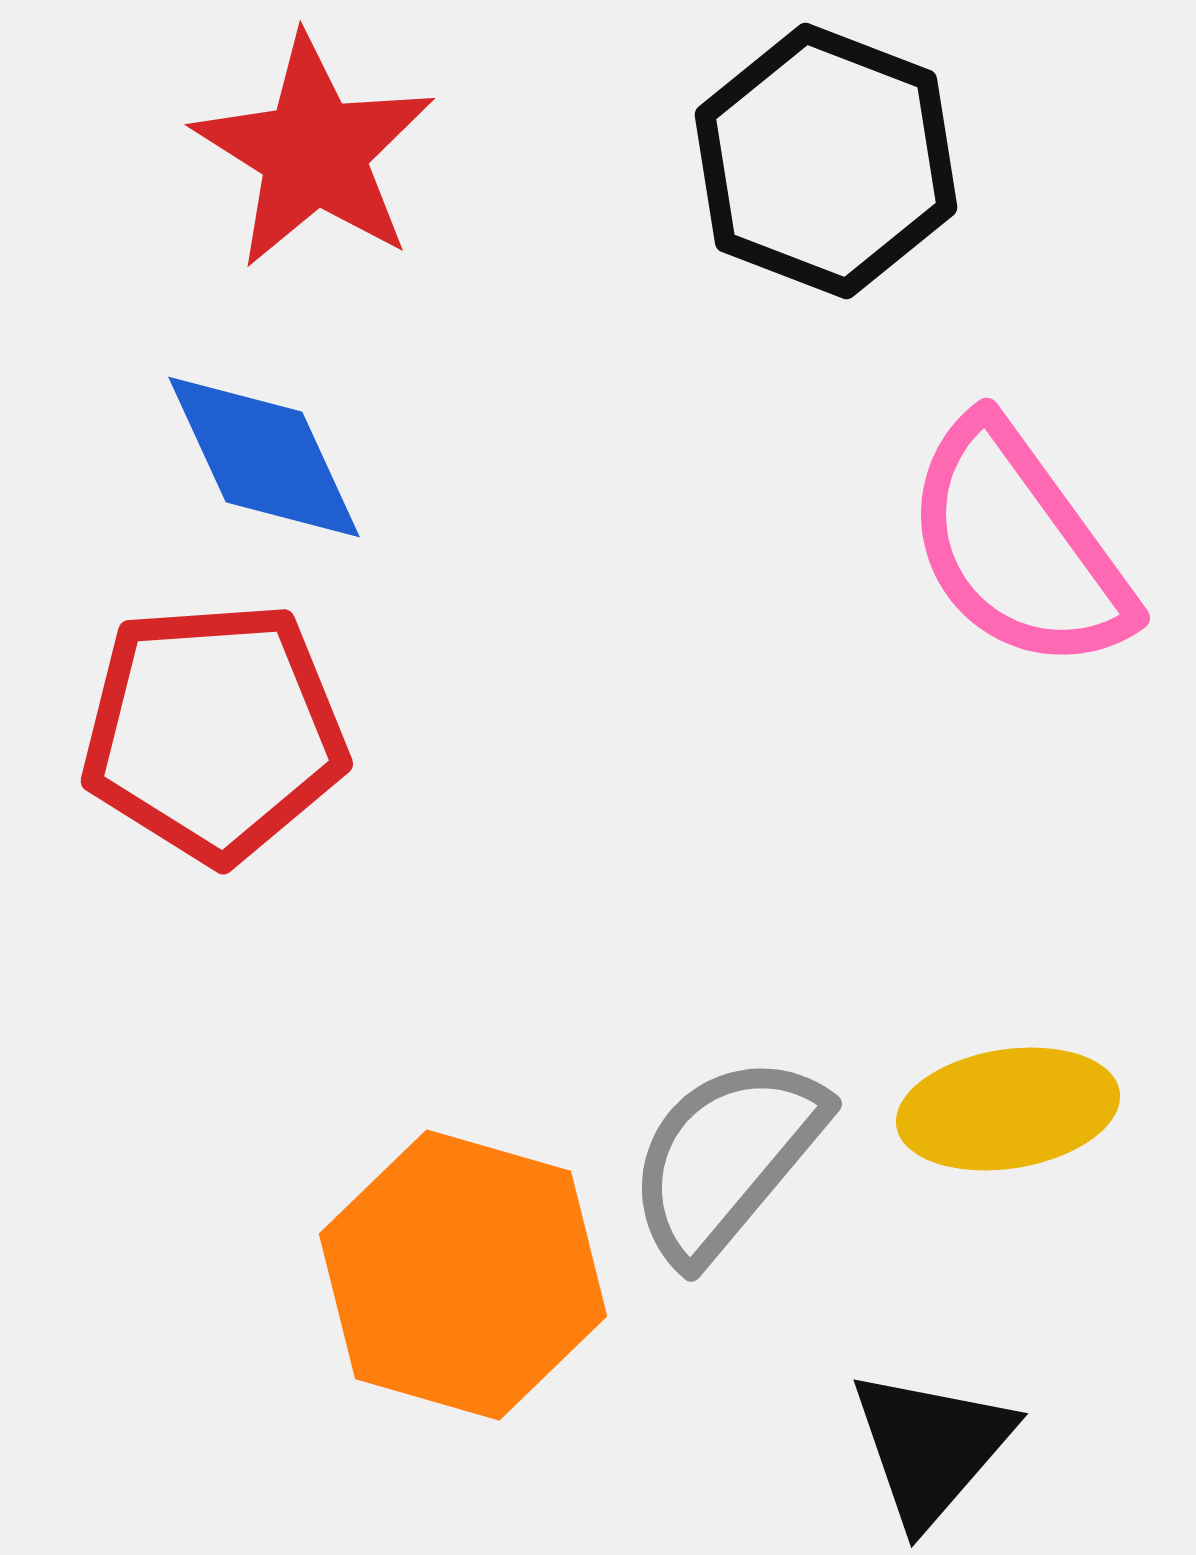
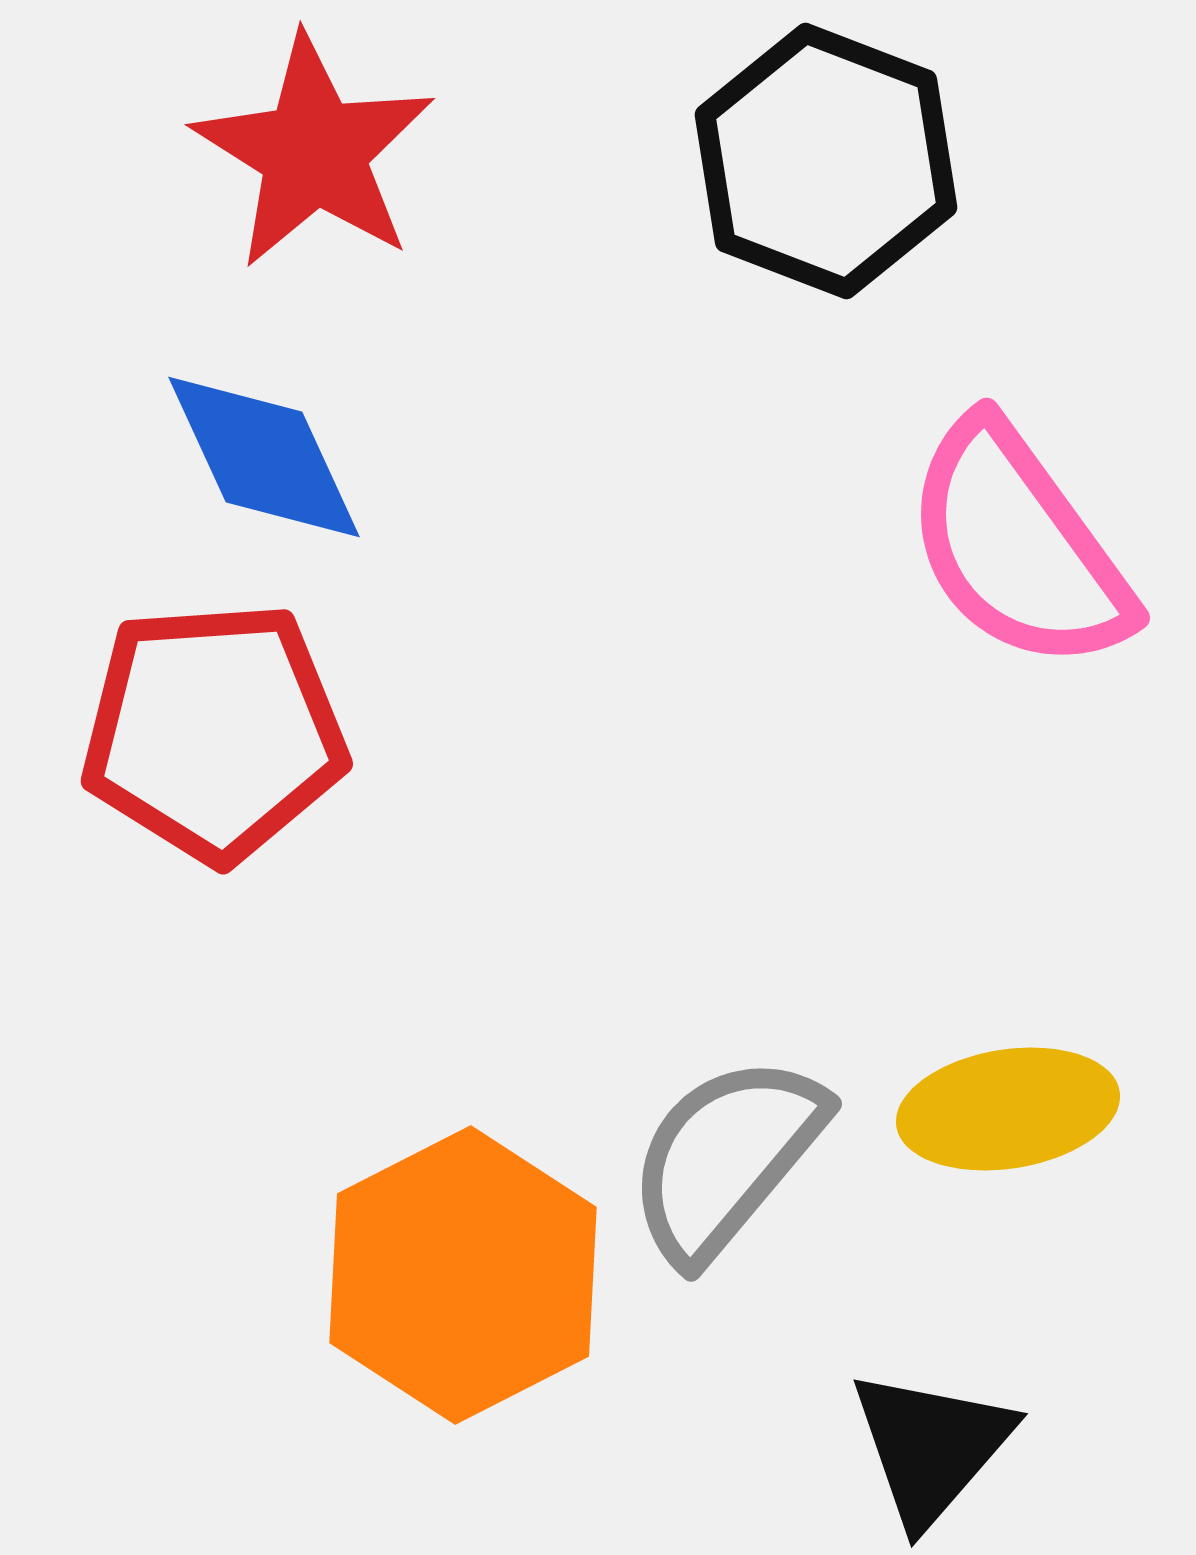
orange hexagon: rotated 17 degrees clockwise
